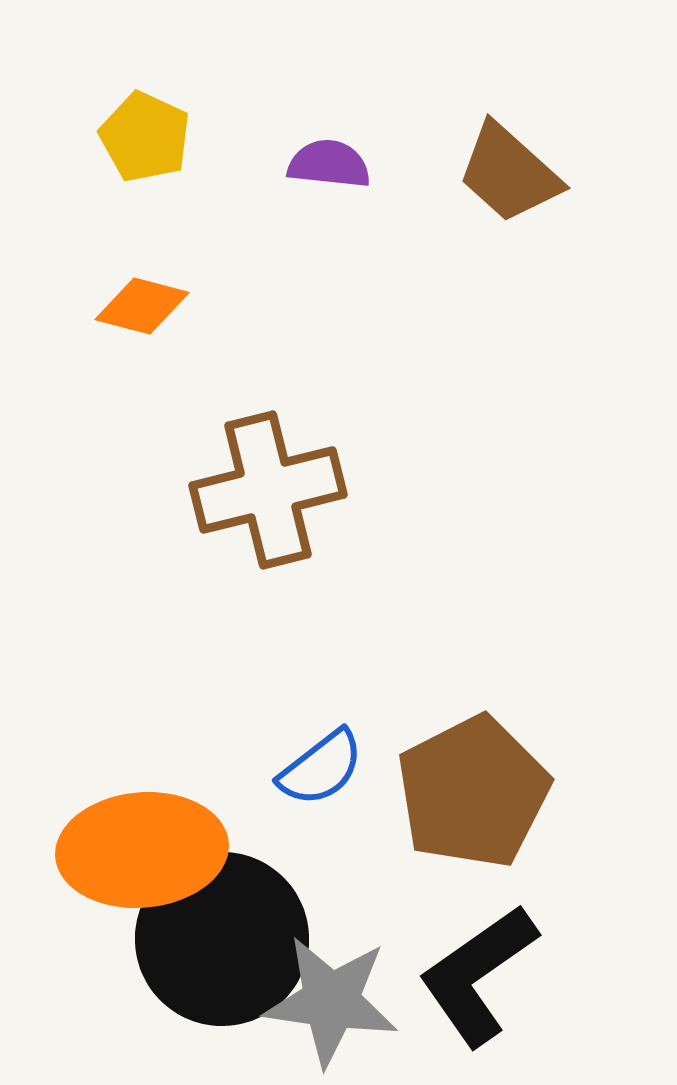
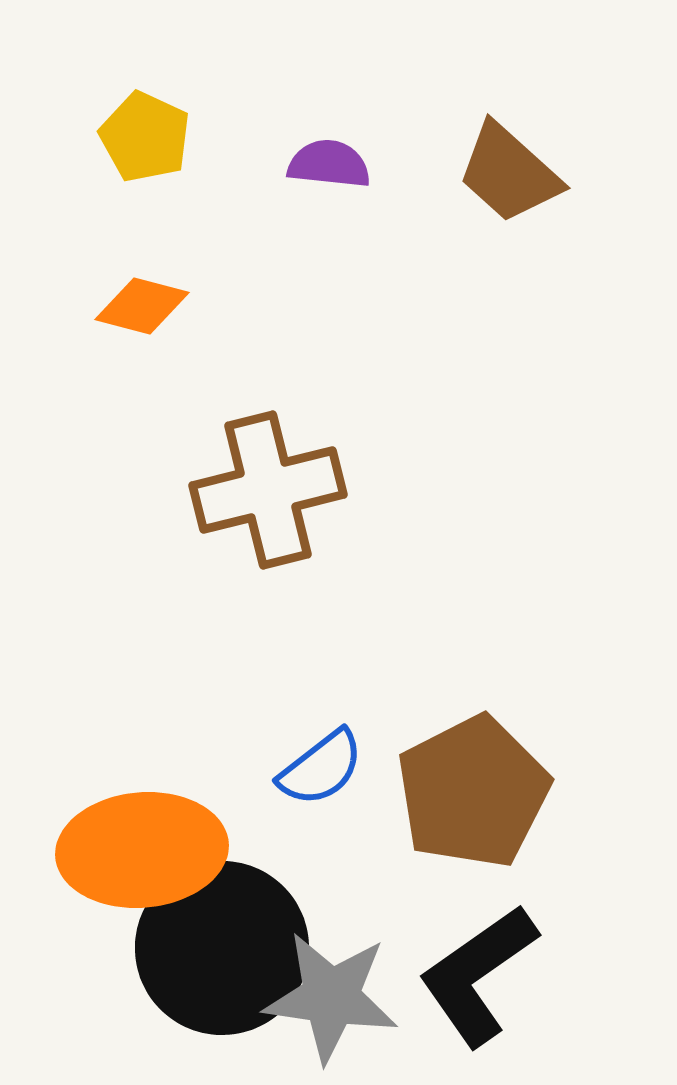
black circle: moved 9 px down
gray star: moved 4 px up
